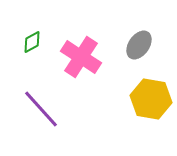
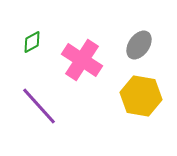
pink cross: moved 1 px right, 3 px down
yellow hexagon: moved 10 px left, 3 px up
purple line: moved 2 px left, 3 px up
